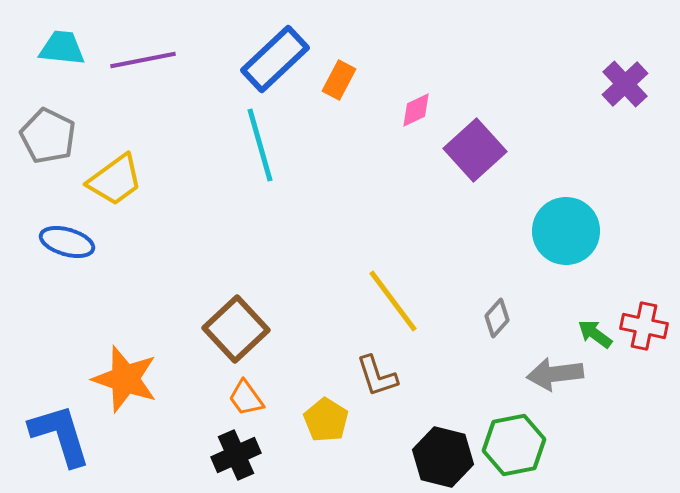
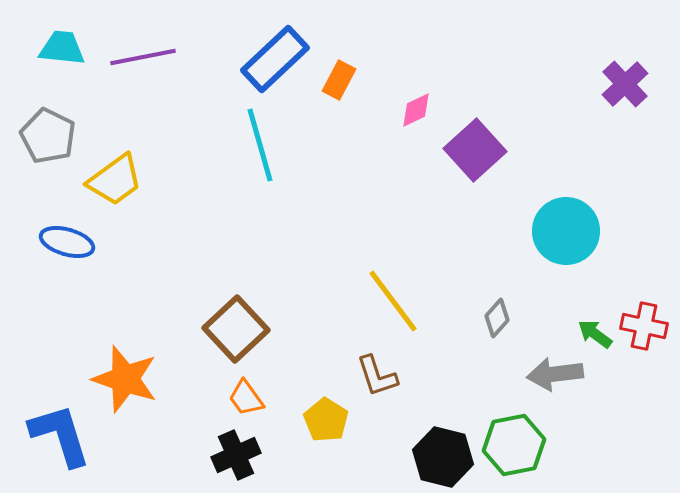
purple line: moved 3 px up
